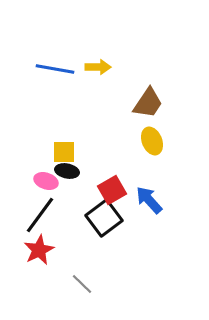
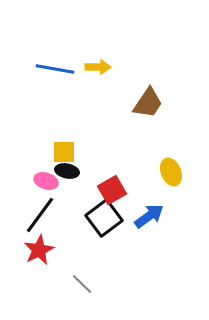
yellow ellipse: moved 19 px right, 31 px down
blue arrow: moved 16 px down; rotated 96 degrees clockwise
